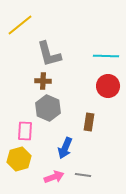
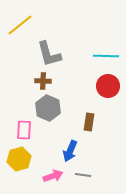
pink rectangle: moved 1 px left, 1 px up
blue arrow: moved 5 px right, 3 px down
pink arrow: moved 1 px left, 1 px up
